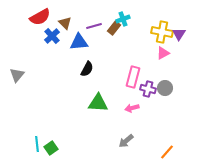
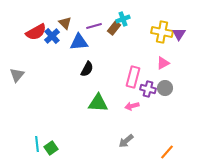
red semicircle: moved 4 px left, 15 px down
pink triangle: moved 10 px down
pink arrow: moved 2 px up
